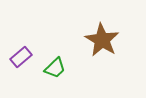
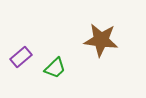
brown star: moved 1 px left; rotated 24 degrees counterclockwise
